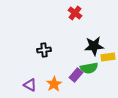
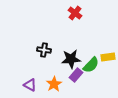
black star: moved 23 px left, 13 px down
black cross: rotated 16 degrees clockwise
green semicircle: moved 2 px right, 3 px up; rotated 36 degrees counterclockwise
